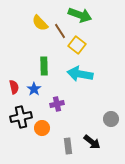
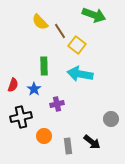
green arrow: moved 14 px right
yellow semicircle: moved 1 px up
red semicircle: moved 1 px left, 2 px up; rotated 32 degrees clockwise
orange circle: moved 2 px right, 8 px down
